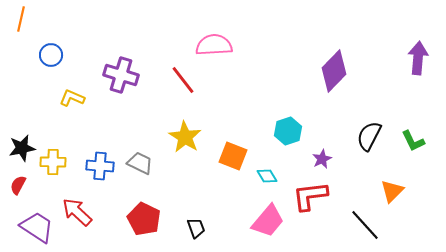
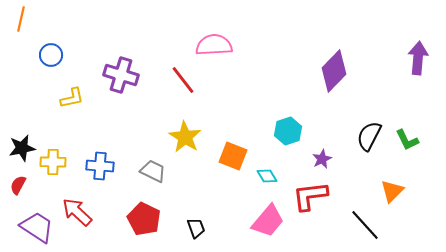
yellow L-shape: rotated 145 degrees clockwise
green L-shape: moved 6 px left, 1 px up
gray trapezoid: moved 13 px right, 8 px down
